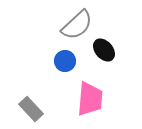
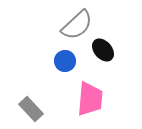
black ellipse: moved 1 px left
